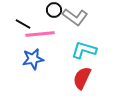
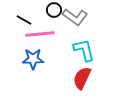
black line: moved 1 px right, 4 px up
cyan L-shape: rotated 60 degrees clockwise
blue star: rotated 10 degrees clockwise
